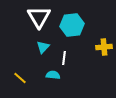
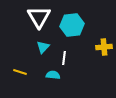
yellow line: moved 6 px up; rotated 24 degrees counterclockwise
